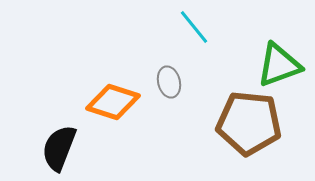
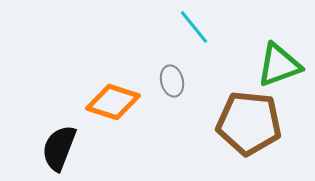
gray ellipse: moved 3 px right, 1 px up
